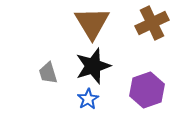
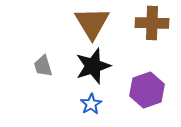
brown cross: rotated 28 degrees clockwise
gray trapezoid: moved 5 px left, 7 px up
blue star: moved 3 px right, 5 px down
